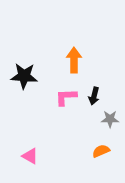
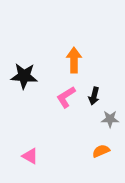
pink L-shape: rotated 30 degrees counterclockwise
